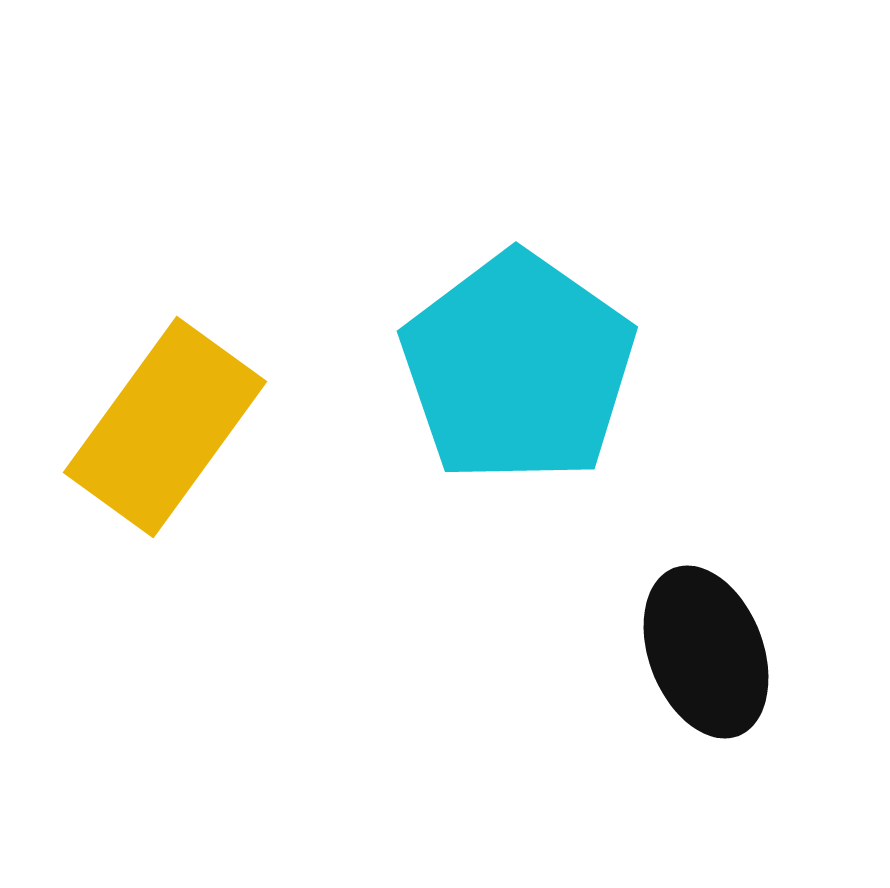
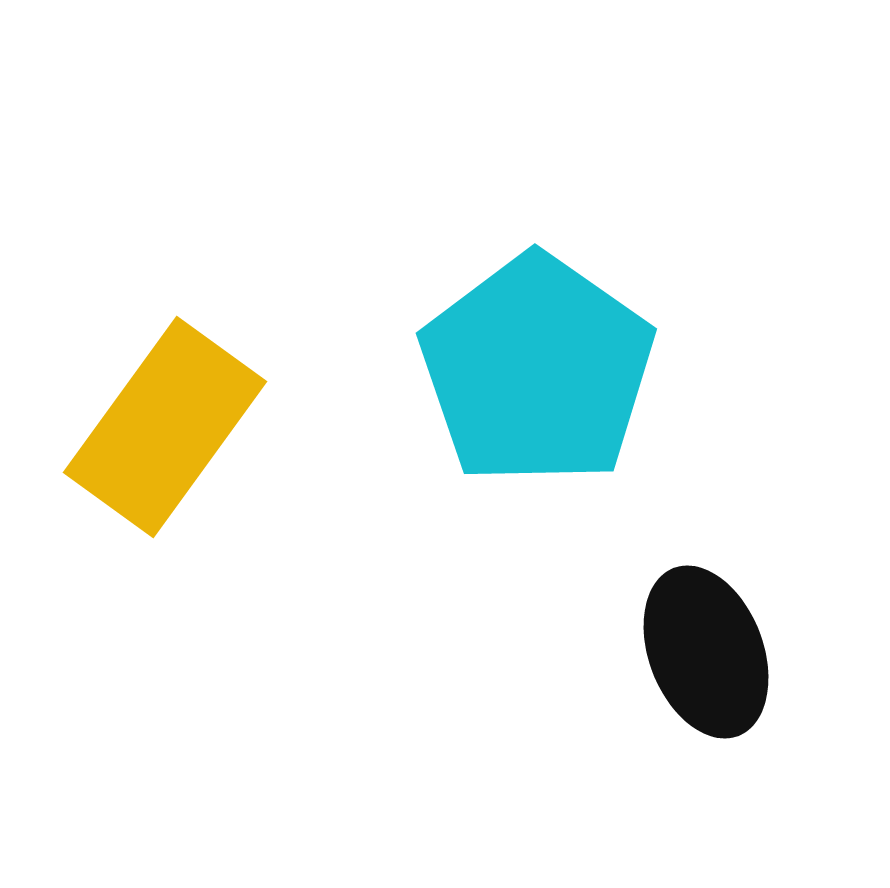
cyan pentagon: moved 19 px right, 2 px down
